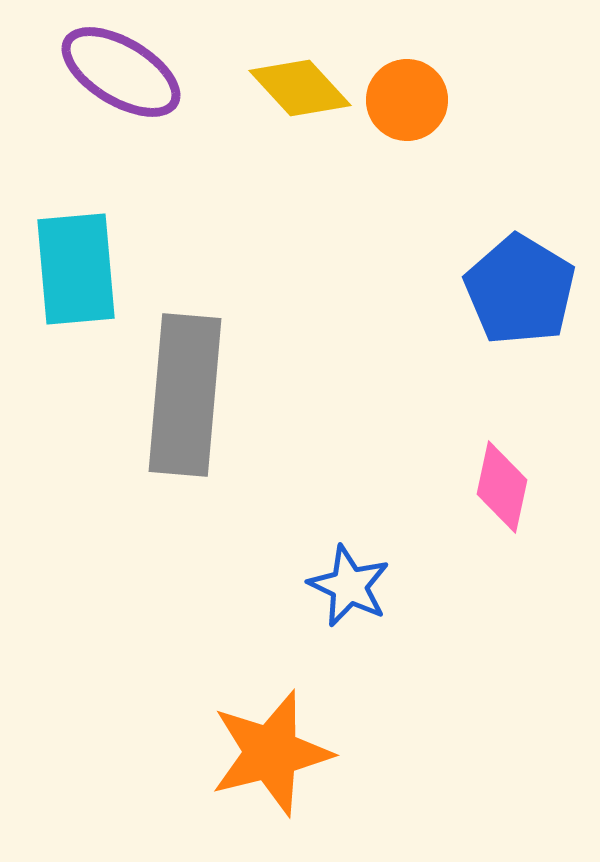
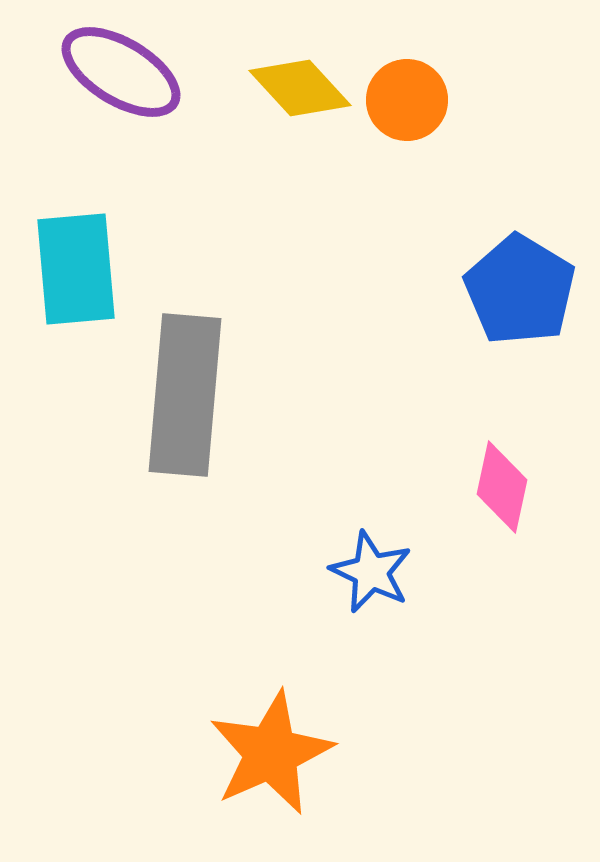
blue star: moved 22 px right, 14 px up
orange star: rotated 10 degrees counterclockwise
